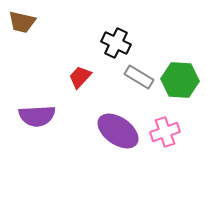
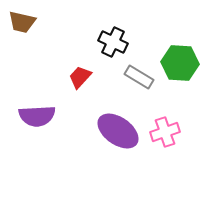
black cross: moved 3 px left, 1 px up
green hexagon: moved 17 px up
